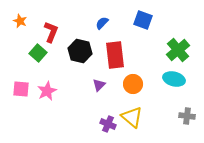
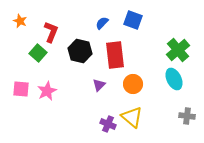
blue square: moved 10 px left
cyan ellipse: rotated 50 degrees clockwise
